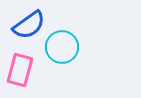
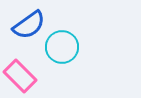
pink rectangle: moved 6 px down; rotated 60 degrees counterclockwise
